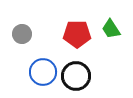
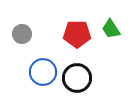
black circle: moved 1 px right, 2 px down
